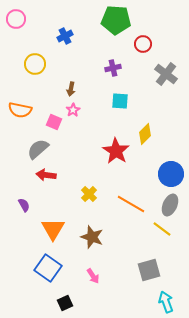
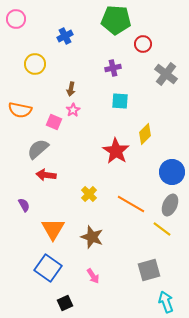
blue circle: moved 1 px right, 2 px up
